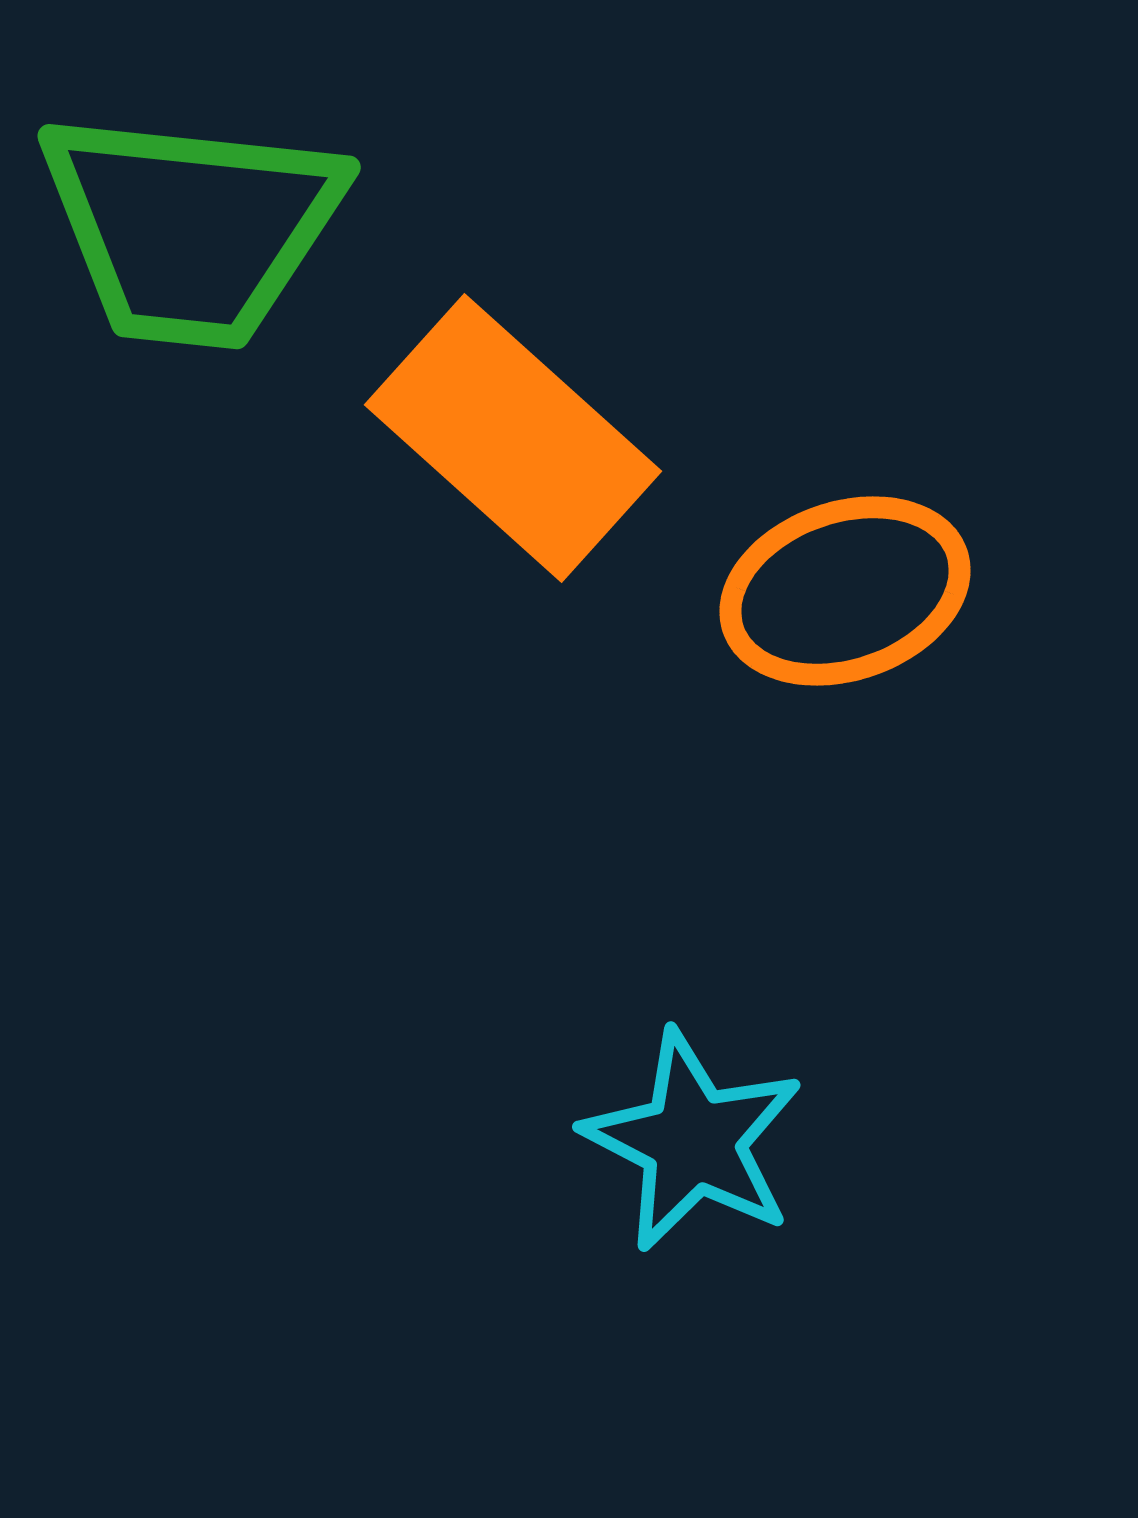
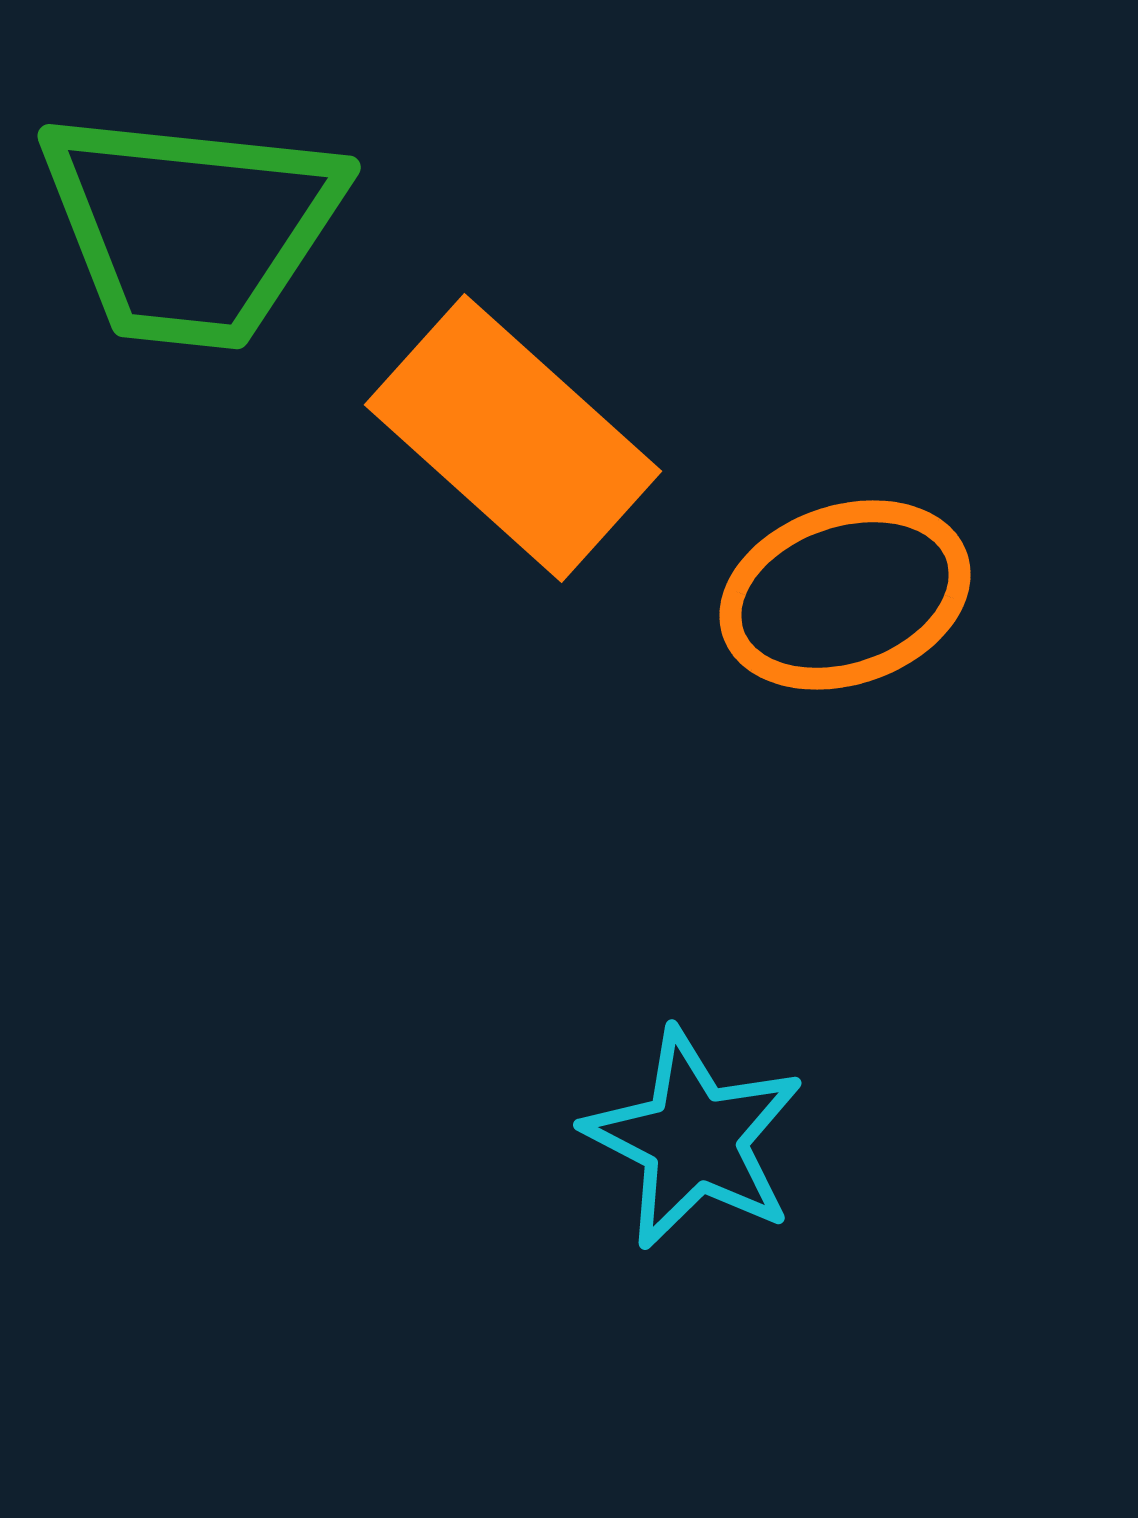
orange ellipse: moved 4 px down
cyan star: moved 1 px right, 2 px up
